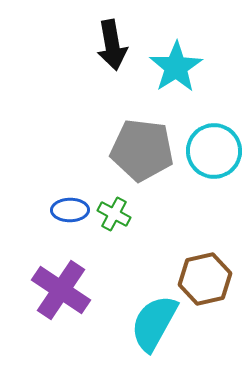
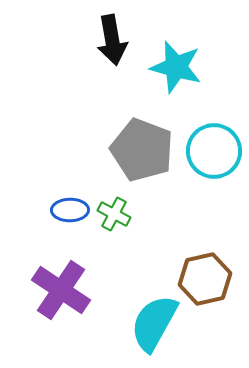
black arrow: moved 5 px up
cyan star: rotated 24 degrees counterclockwise
gray pentagon: rotated 14 degrees clockwise
